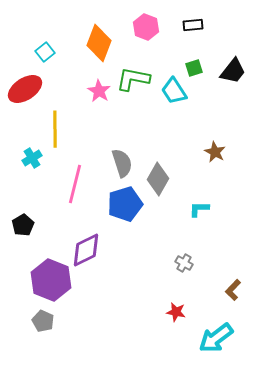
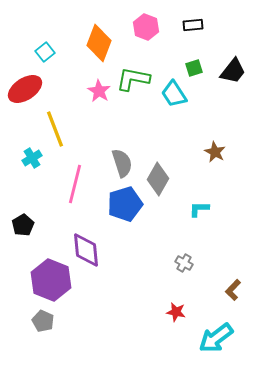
cyan trapezoid: moved 3 px down
yellow line: rotated 21 degrees counterclockwise
purple diamond: rotated 69 degrees counterclockwise
